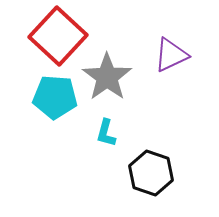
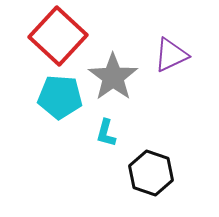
gray star: moved 6 px right
cyan pentagon: moved 5 px right
